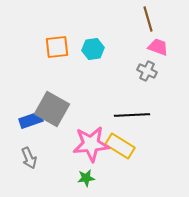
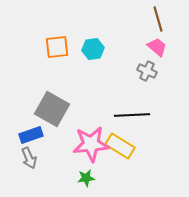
brown line: moved 10 px right
pink trapezoid: moved 1 px left; rotated 20 degrees clockwise
blue rectangle: moved 15 px down
